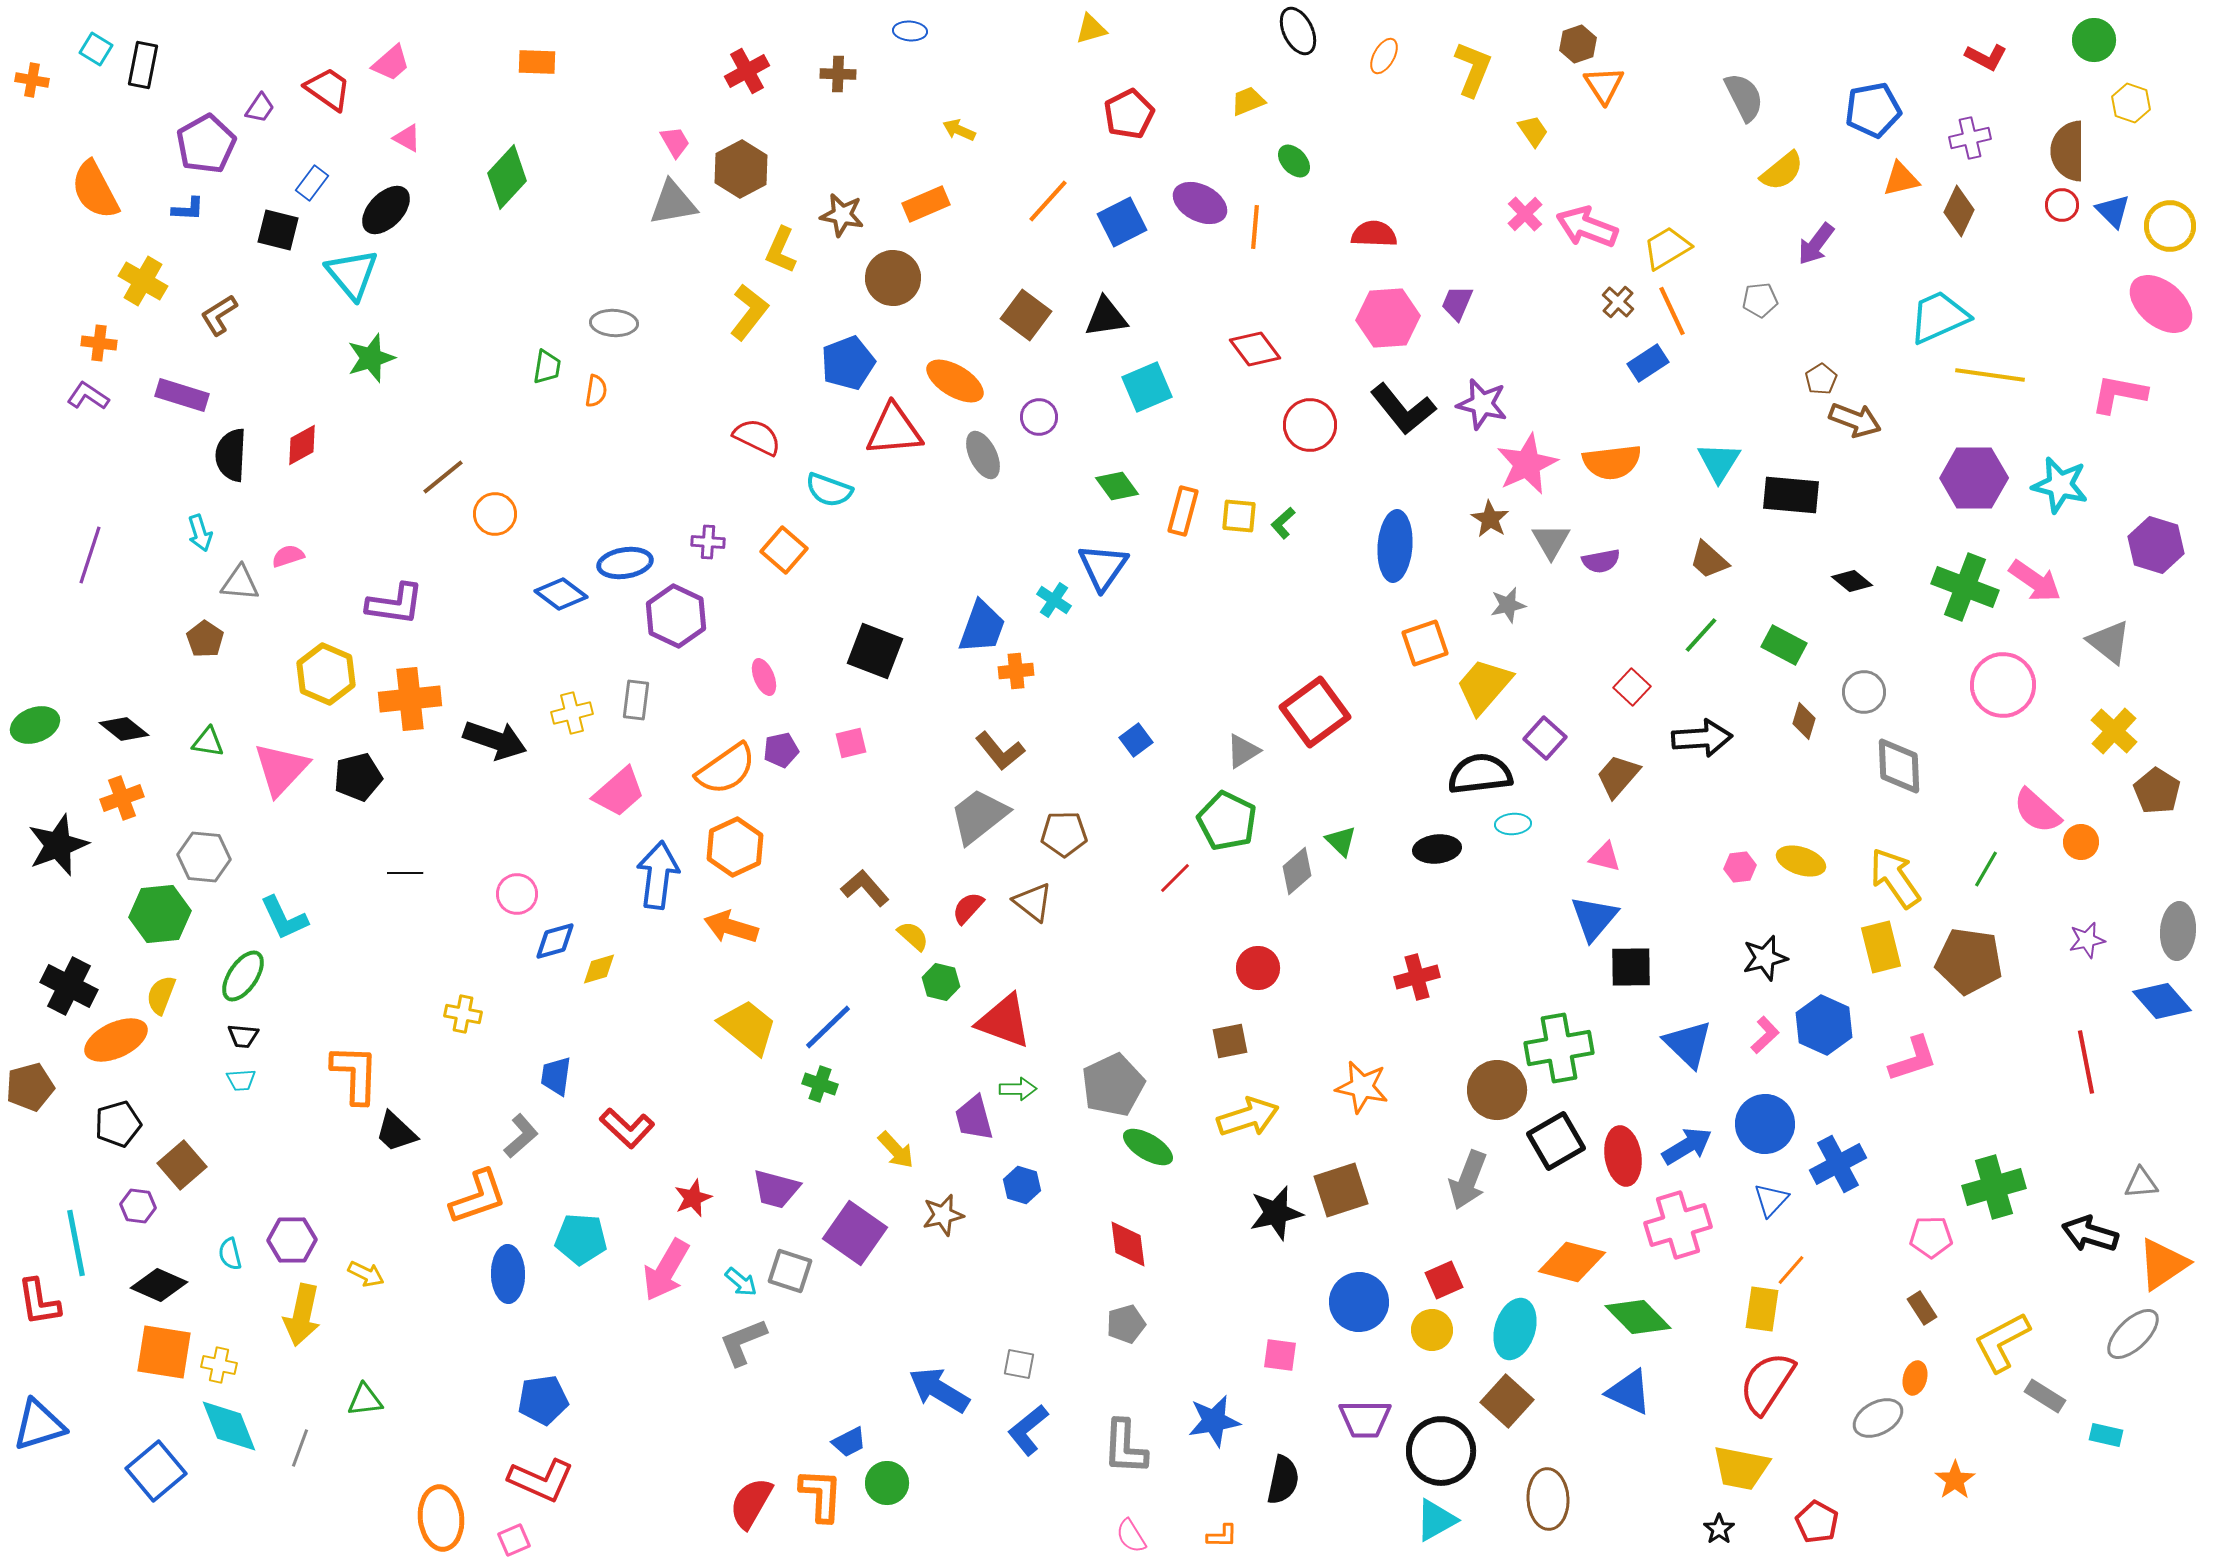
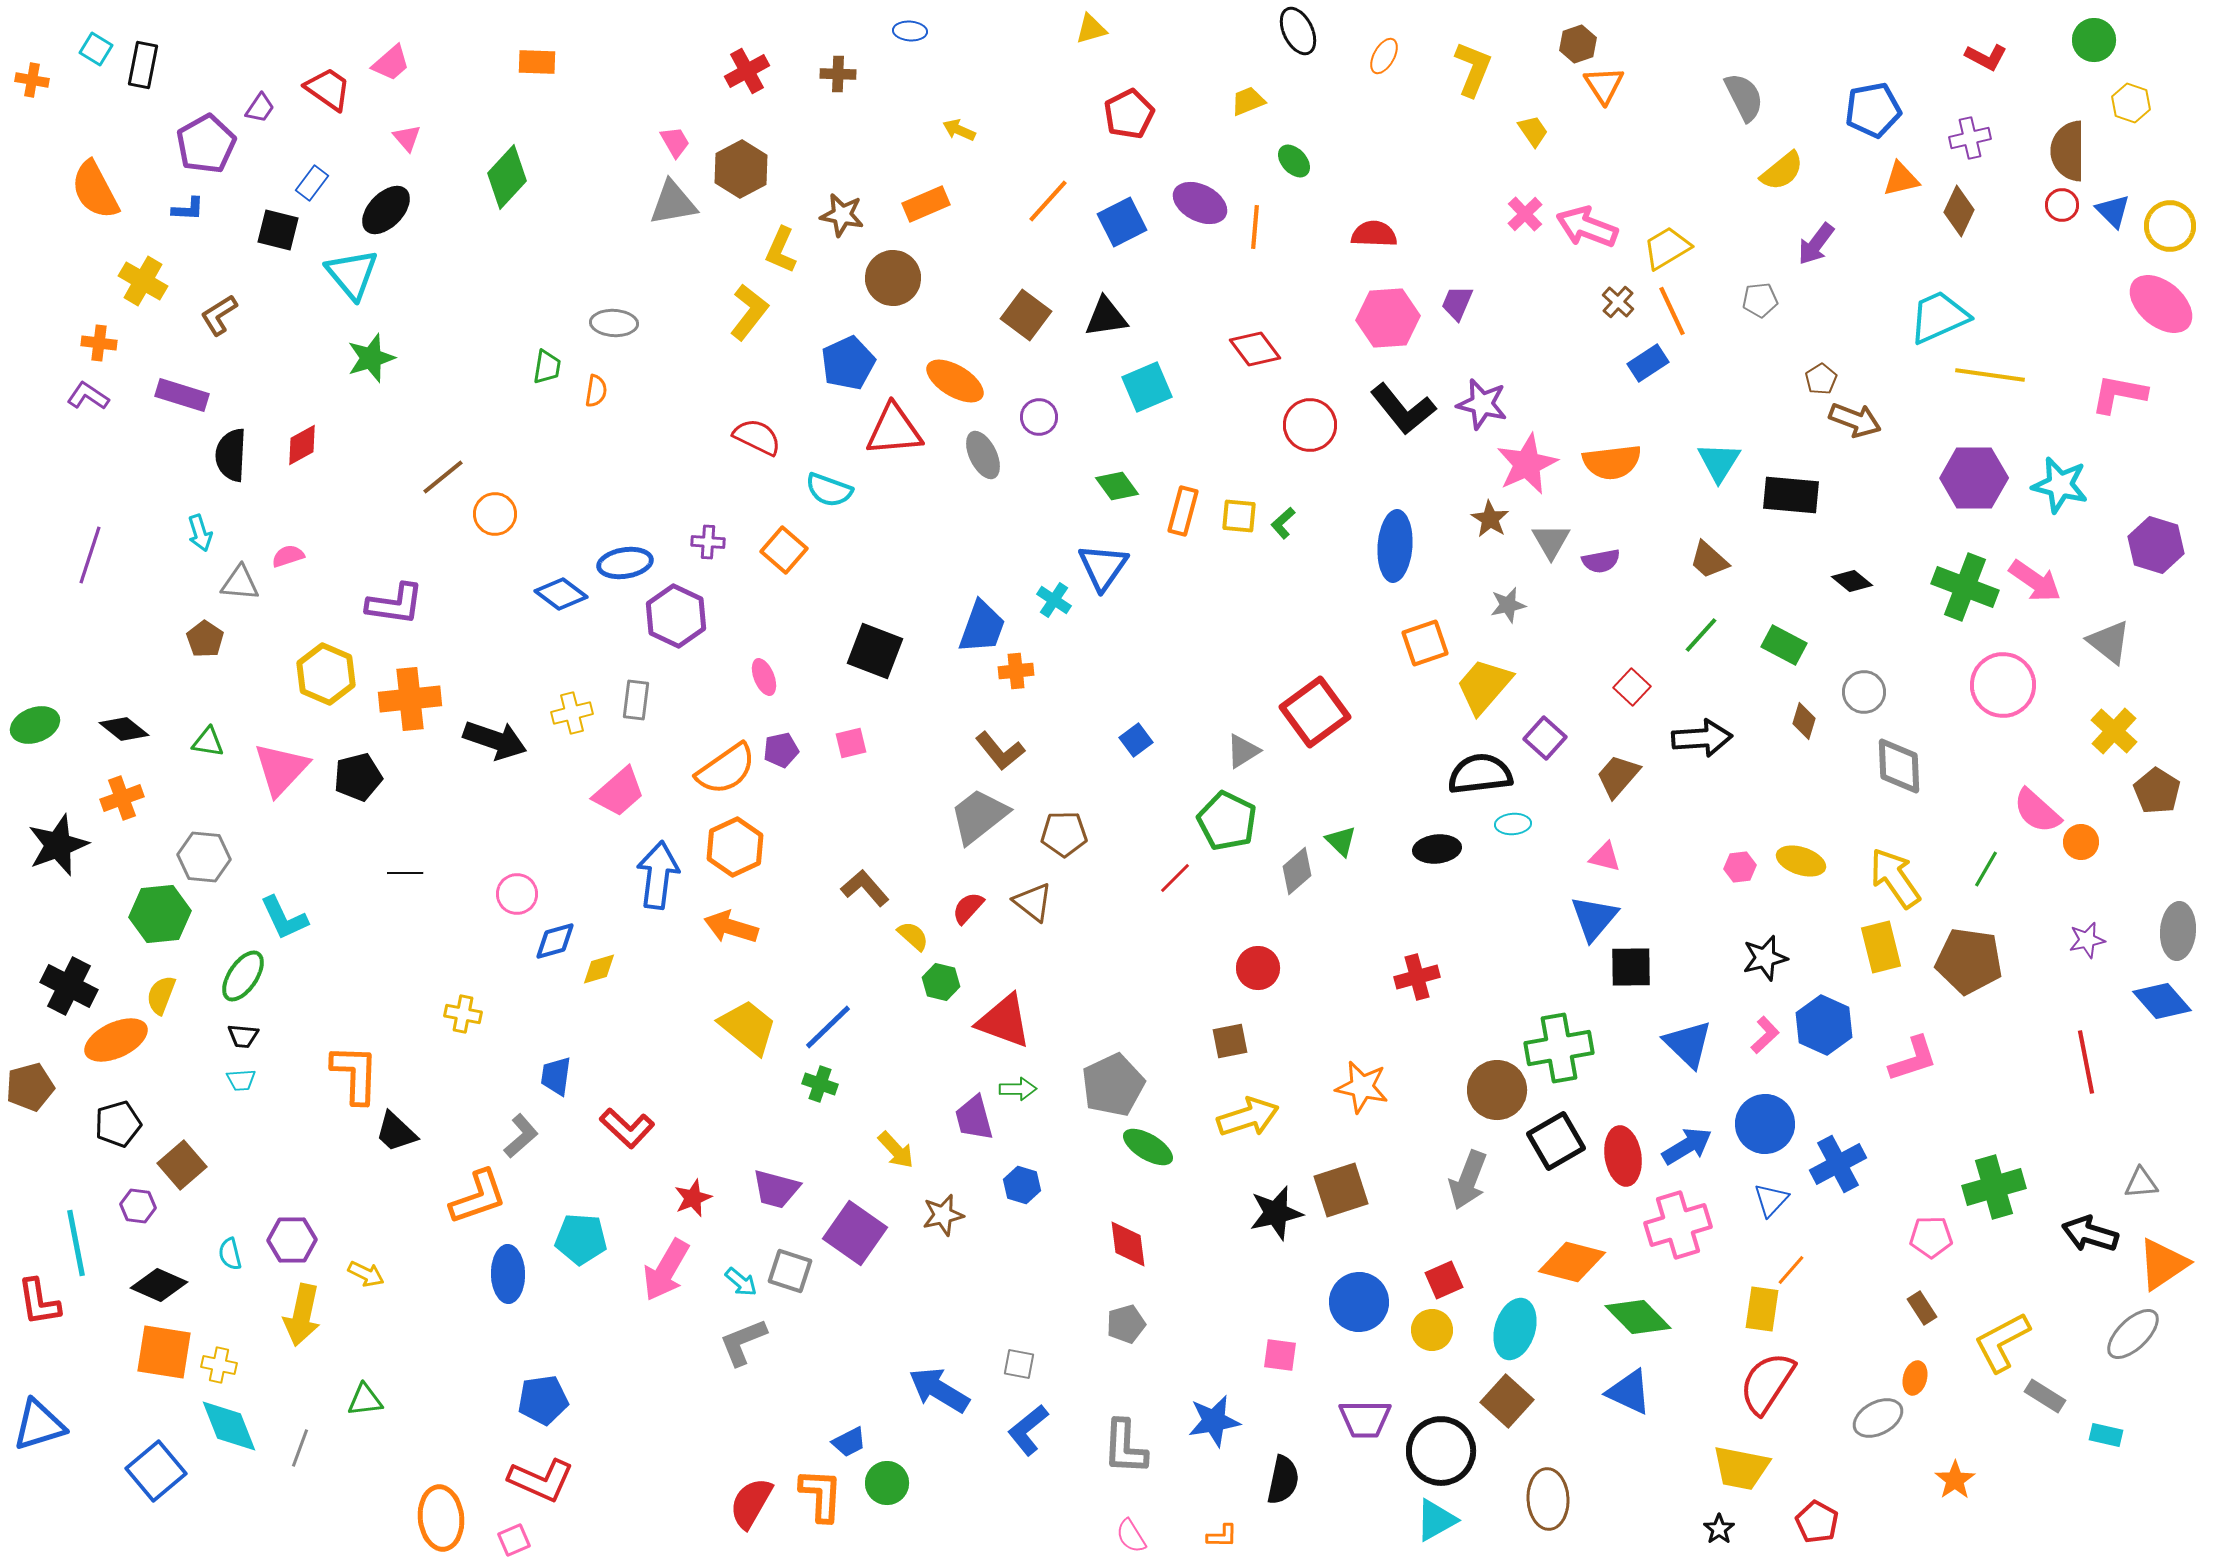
pink triangle at (407, 138): rotated 20 degrees clockwise
blue pentagon at (848, 363): rotated 4 degrees counterclockwise
